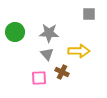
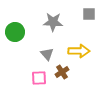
gray star: moved 4 px right, 11 px up
brown cross: rotated 32 degrees clockwise
